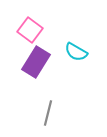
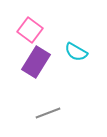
gray line: rotated 55 degrees clockwise
